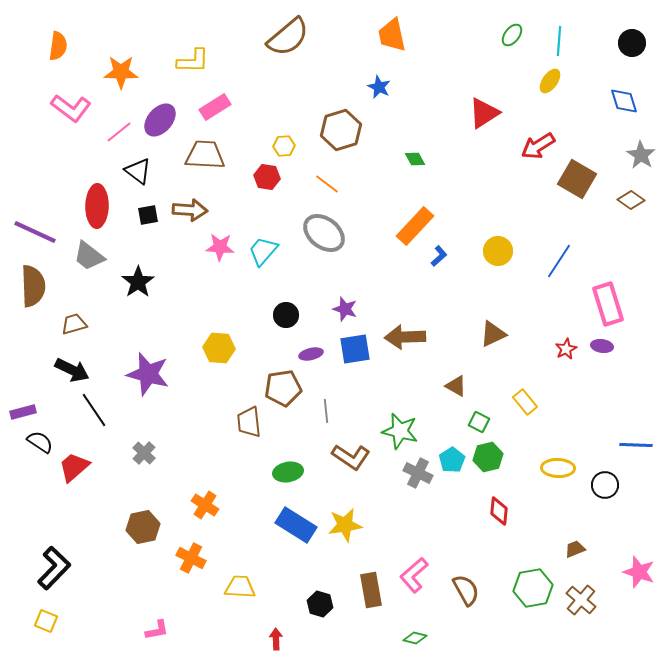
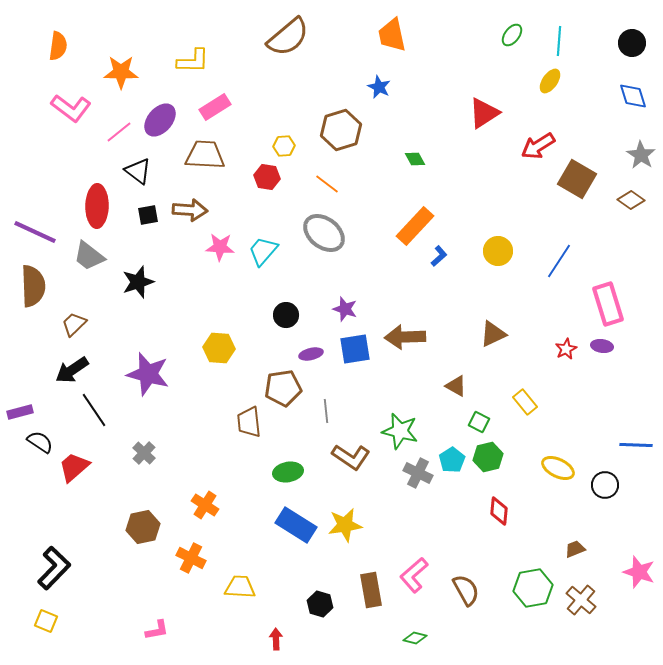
blue diamond at (624, 101): moved 9 px right, 5 px up
black star at (138, 282): rotated 16 degrees clockwise
brown trapezoid at (74, 324): rotated 28 degrees counterclockwise
black arrow at (72, 370): rotated 120 degrees clockwise
purple rectangle at (23, 412): moved 3 px left
yellow ellipse at (558, 468): rotated 24 degrees clockwise
